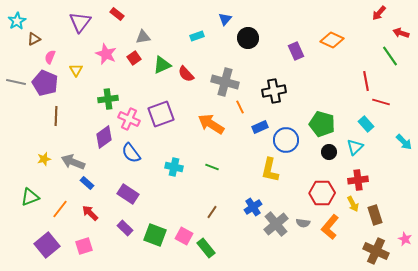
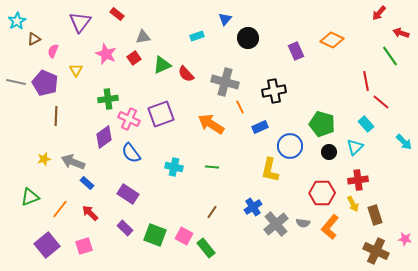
pink semicircle at (50, 57): moved 3 px right, 6 px up
red line at (381, 102): rotated 24 degrees clockwise
blue circle at (286, 140): moved 4 px right, 6 px down
green line at (212, 167): rotated 16 degrees counterclockwise
pink star at (405, 239): rotated 16 degrees counterclockwise
